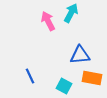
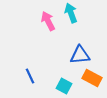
cyan arrow: rotated 48 degrees counterclockwise
orange rectangle: rotated 18 degrees clockwise
